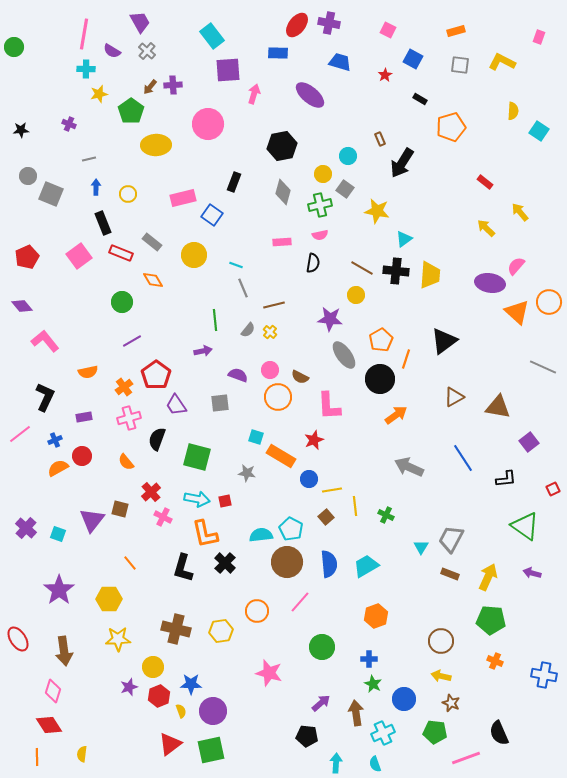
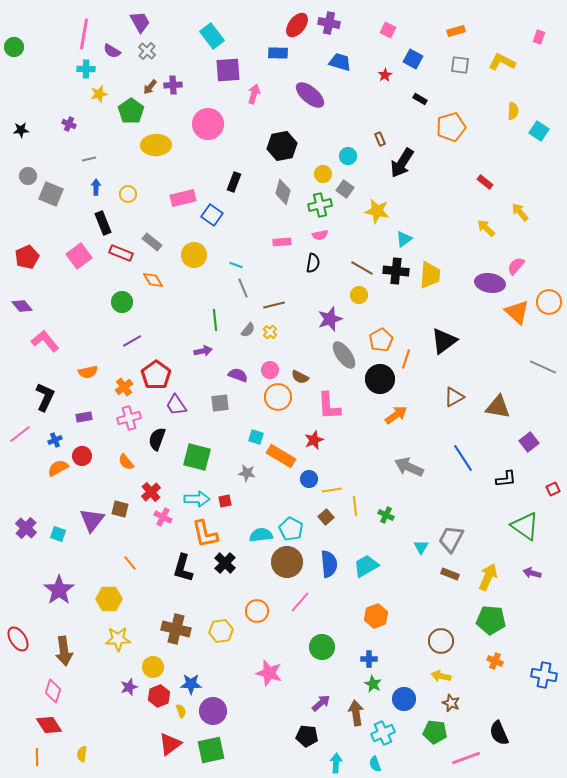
yellow circle at (356, 295): moved 3 px right
purple star at (330, 319): rotated 25 degrees counterclockwise
cyan arrow at (197, 499): rotated 10 degrees counterclockwise
